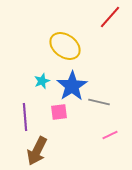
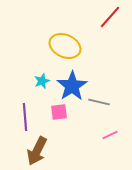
yellow ellipse: rotated 12 degrees counterclockwise
